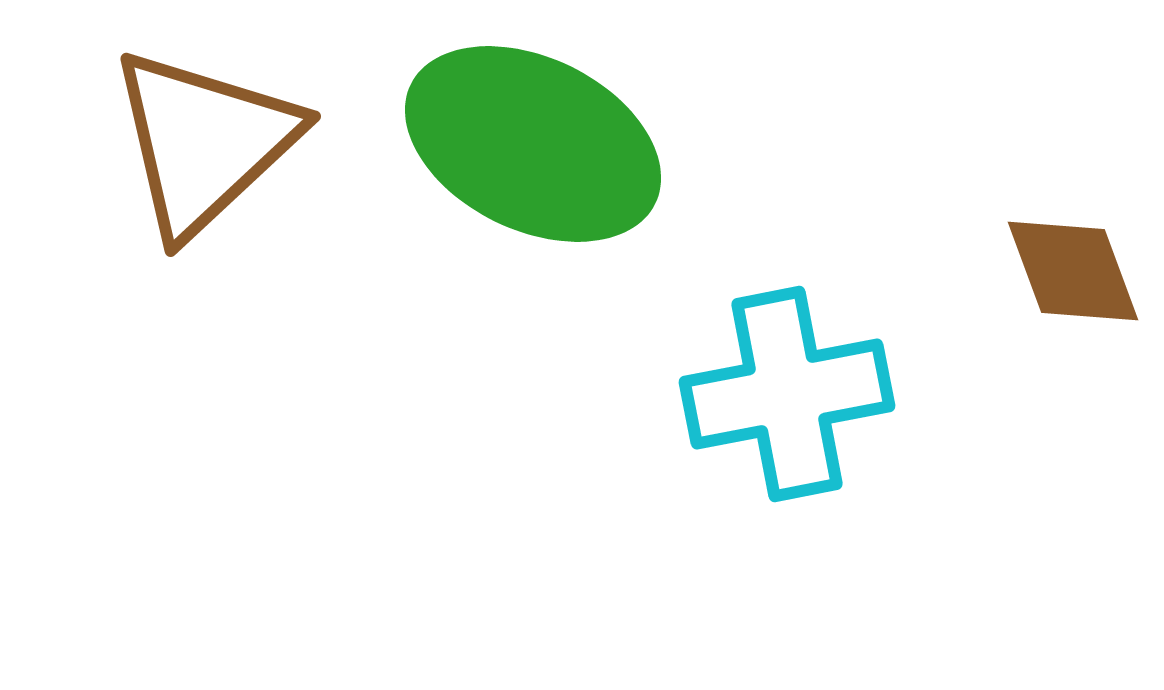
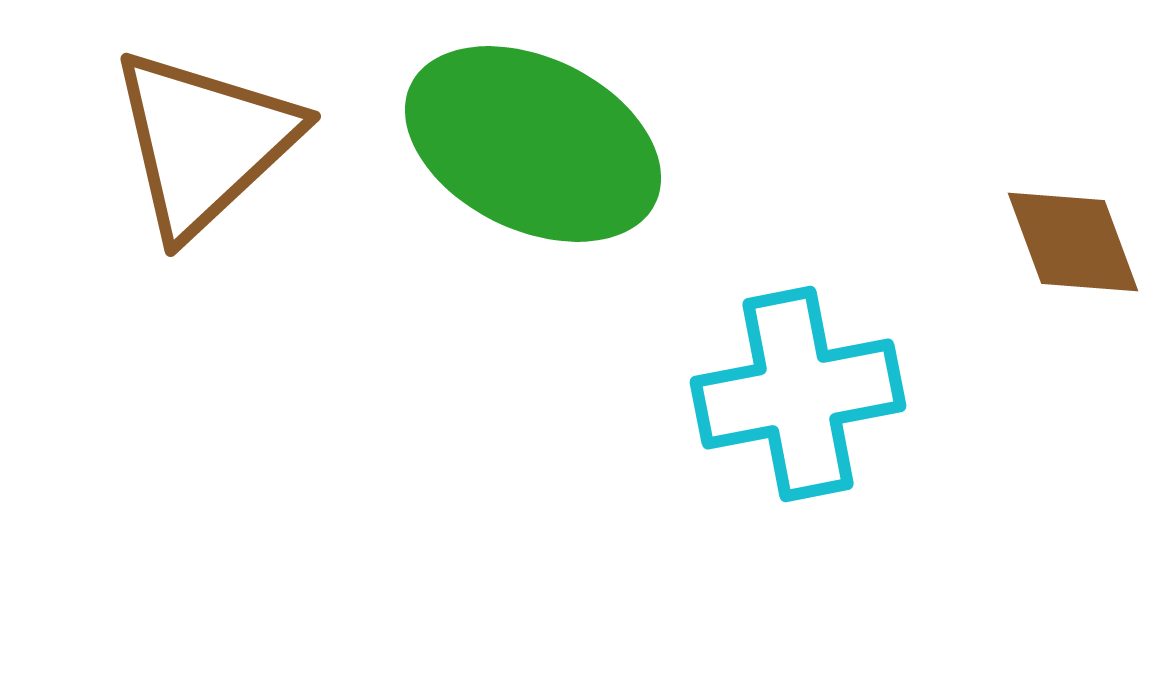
brown diamond: moved 29 px up
cyan cross: moved 11 px right
